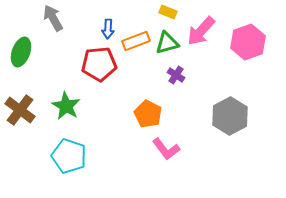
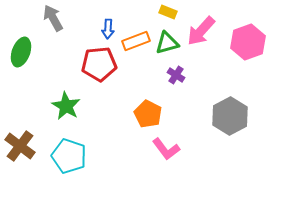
brown cross: moved 36 px down
